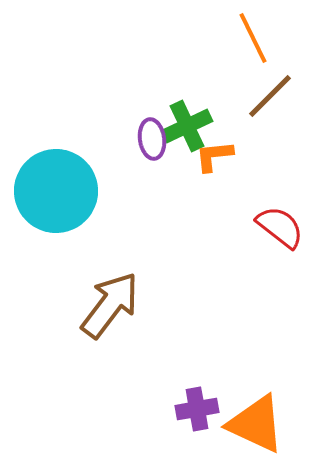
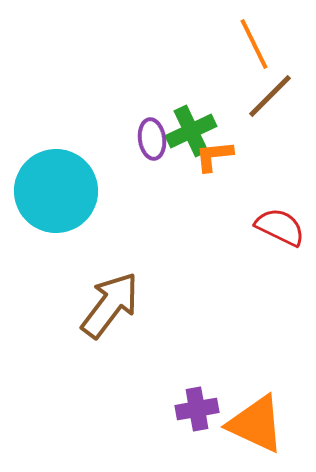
orange line: moved 1 px right, 6 px down
green cross: moved 4 px right, 5 px down
red semicircle: rotated 12 degrees counterclockwise
